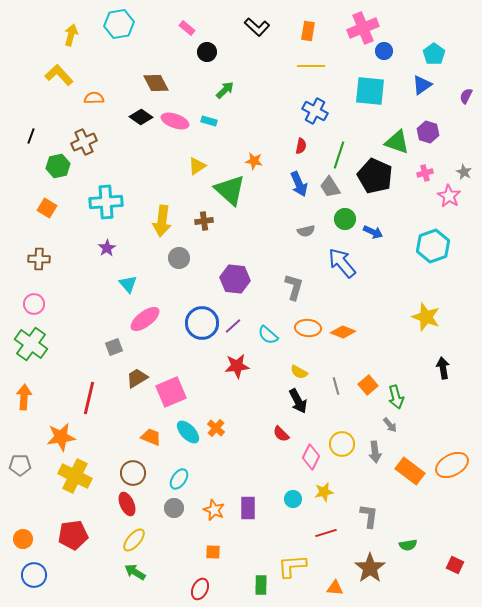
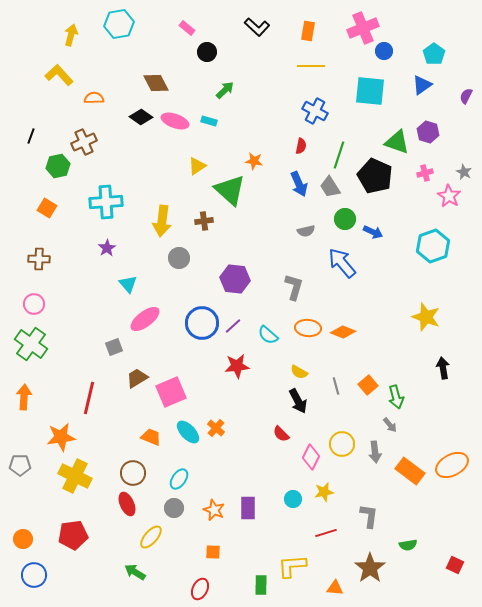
yellow ellipse at (134, 540): moved 17 px right, 3 px up
